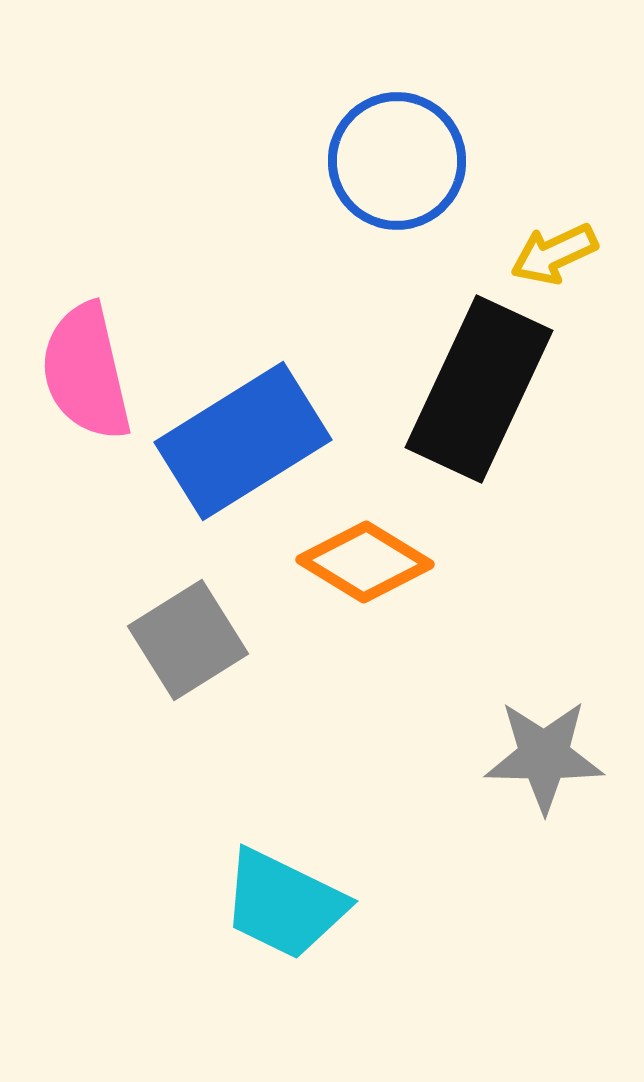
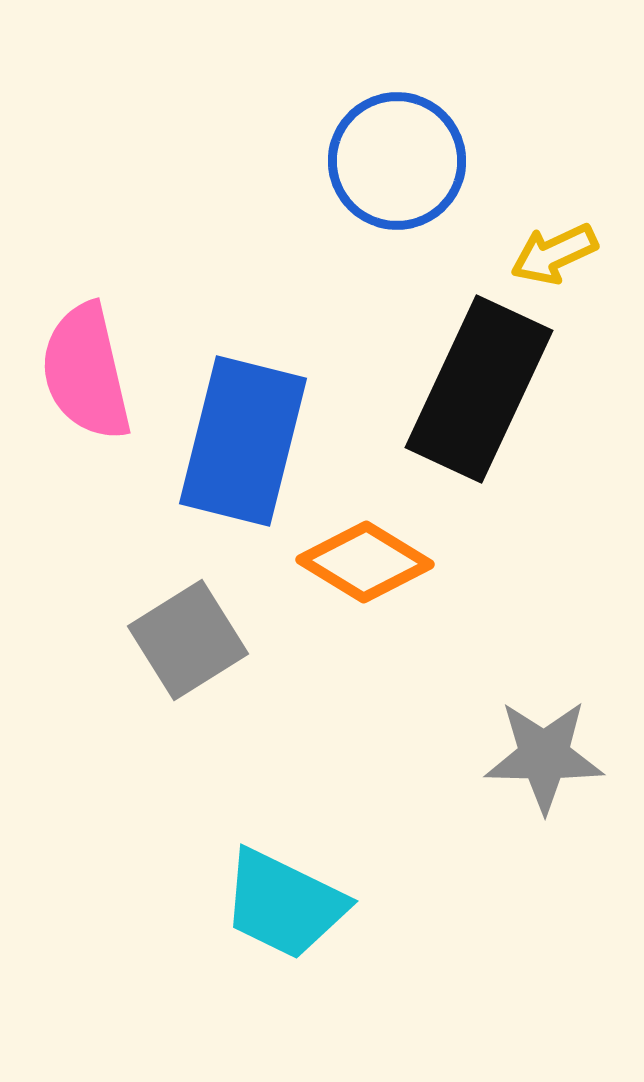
blue rectangle: rotated 44 degrees counterclockwise
